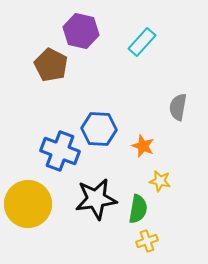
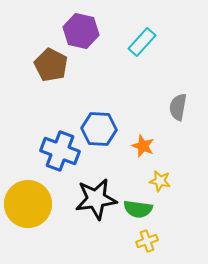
green semicircle: rotated 88 degrees clockwise
